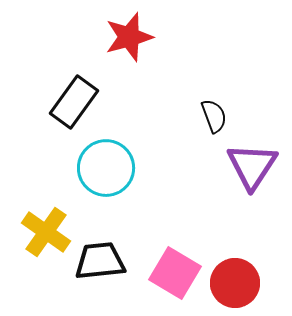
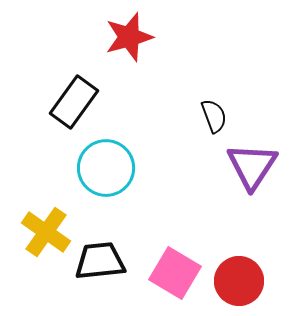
red circle: moved 4 px right, 2 px up
